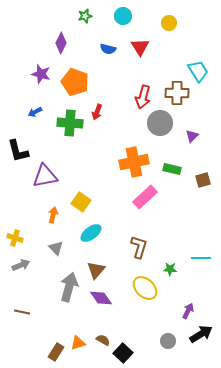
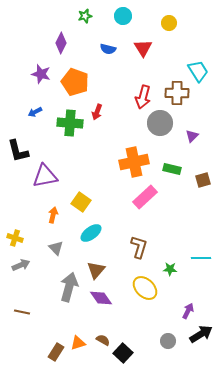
red triangle at (140, 47): moved 3 px right, 1 px down
